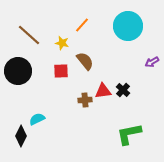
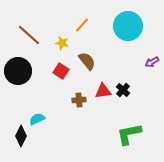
brown semicircle: moved 2 px right
red square: rotated 35 degrees clockwise
brown cross: moved 6 px left
